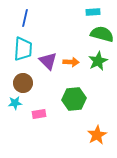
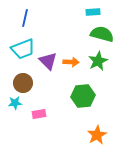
cyan trapezoid: rotated 65 degrees clockwise
green hexagon: moved 9 px right, 3 px up
